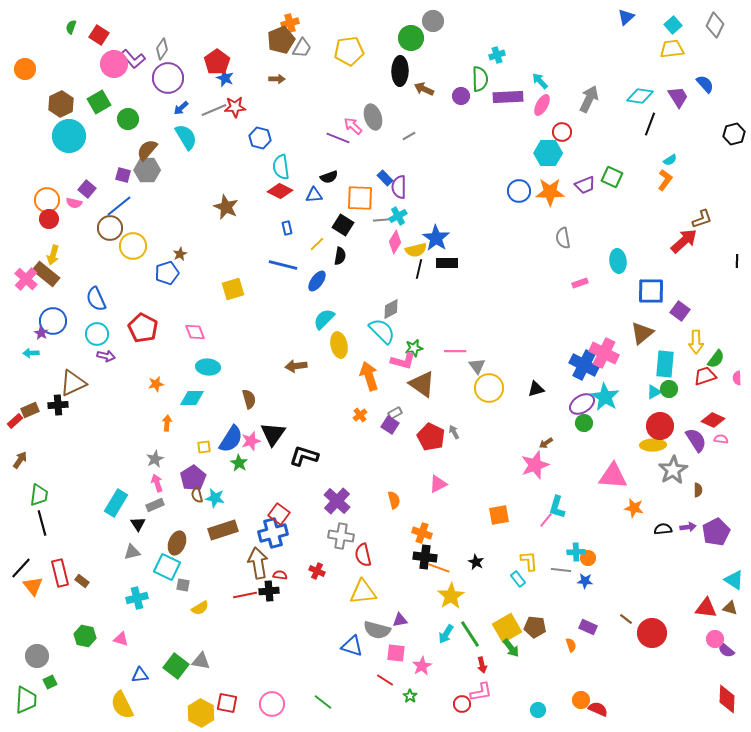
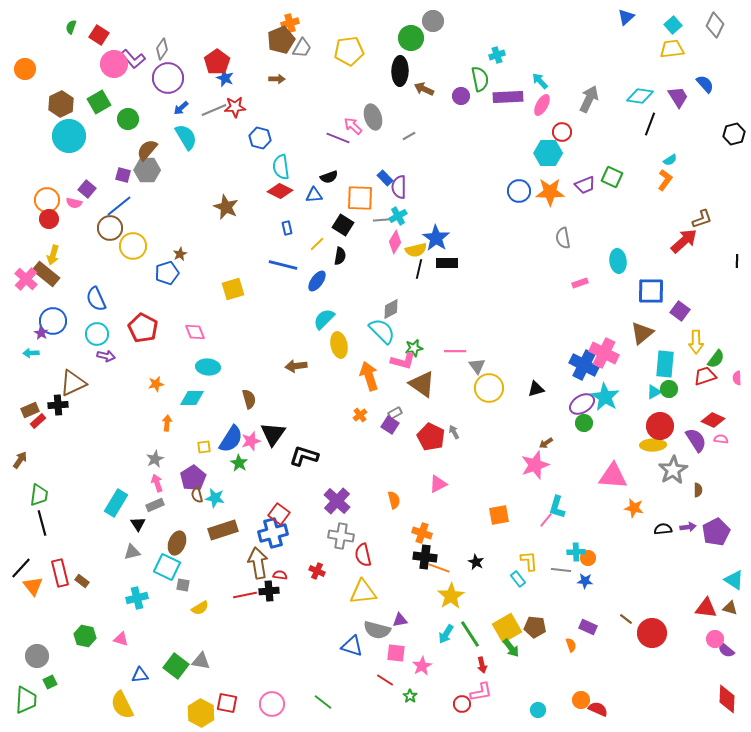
green semicircle at (480, 79): rotated 10 degrees counterclockwise
red rectangle at (15, 421): moved 23 px right
